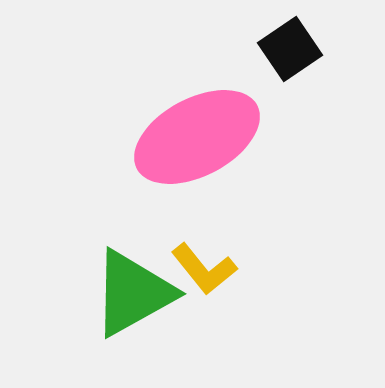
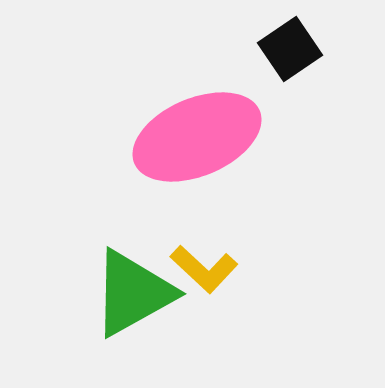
pink ellipse: rotated 5 degrees clockwise
yellow L-shape: rotated 8 degrees counterclockwise
